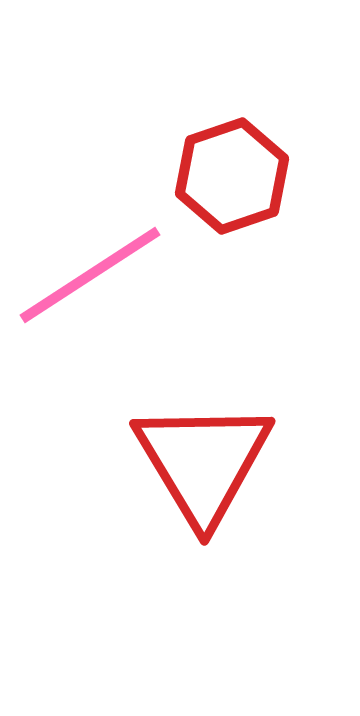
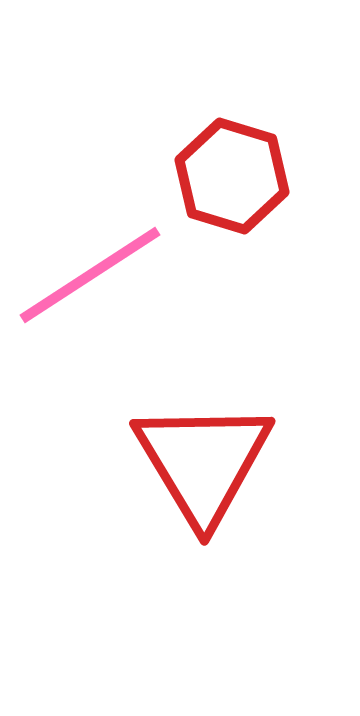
red hexagon: rotated 24 degrees counterclockwise
